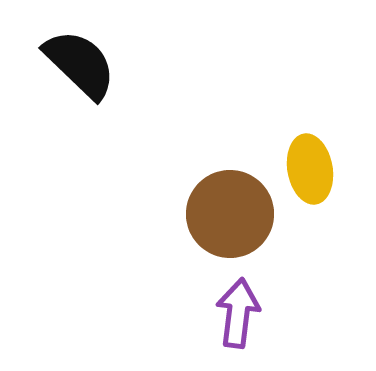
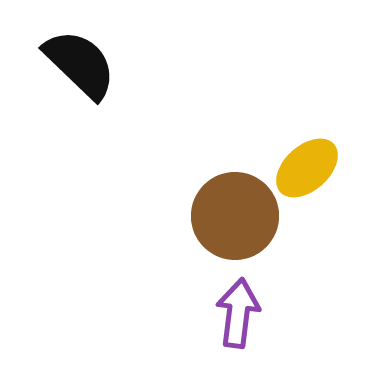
yellow ellipse: moved 3 px left, 1 px up; rotated 58 degrees clockwise
brown circle: moved 5 px right, 2 px down
